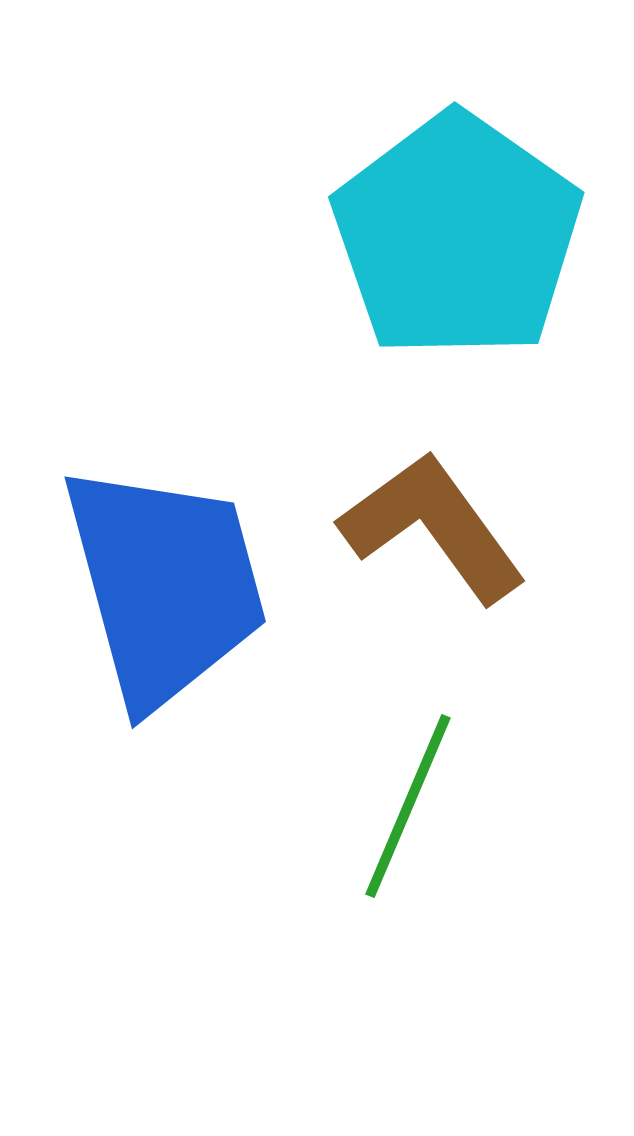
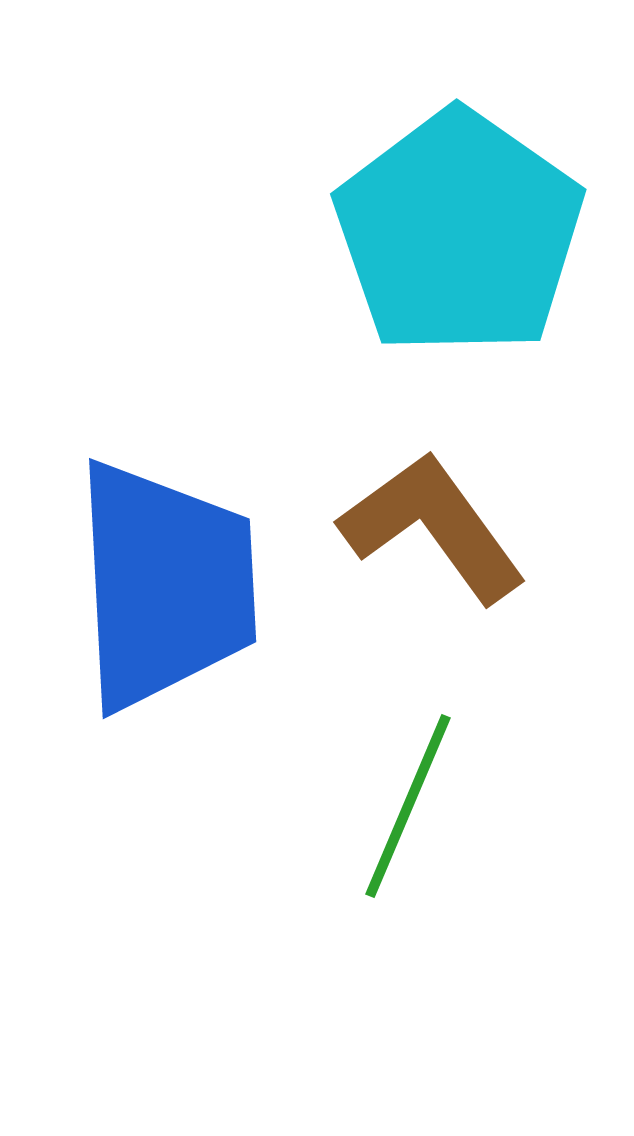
cyan pentagon: moved 2 px right, 3 px up
blue trapezoid: rotated 12 degrees clockwise
